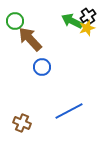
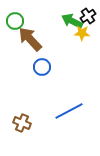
yellow star: moved 5 px left, 5 px down; rotated 21 degrees clockwise
